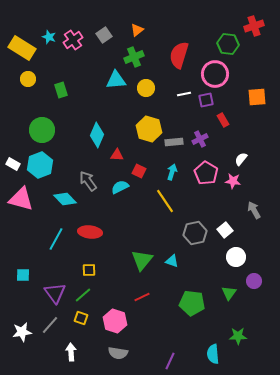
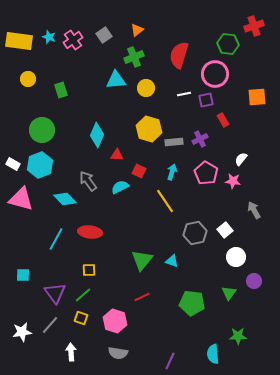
yellow rectangle at (22, 48): moved 3 px left, 7 px up; rotated 24 degrees counterclockwise
